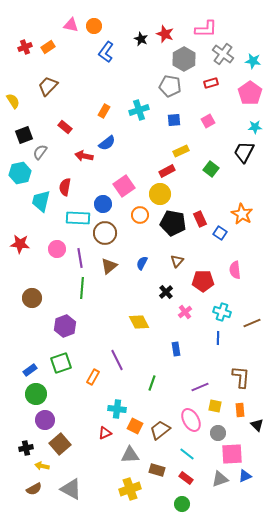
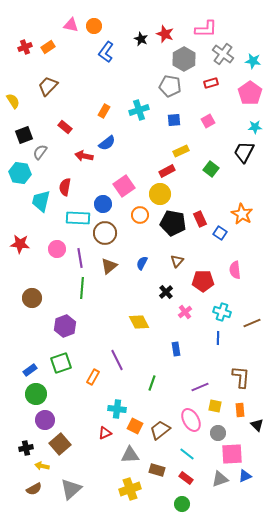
cyan hexagon at (20, 173): rotated 20 degrees clockwise
gray triangle at (71, 489): rotated 50 degrees clockwise
